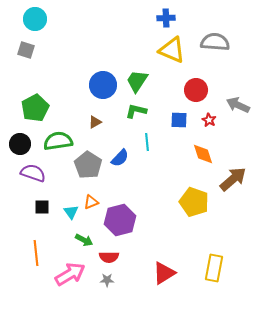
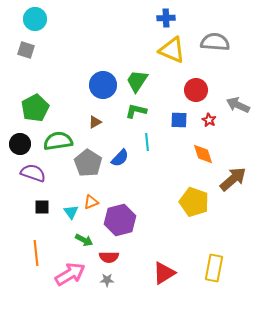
gray pentagon: moved 2 px up
